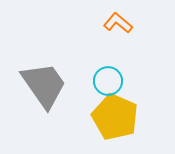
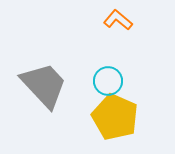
orange L-shape: moved 3 px up
gray trapezoid: rotated 8 degrees counterclockwise
